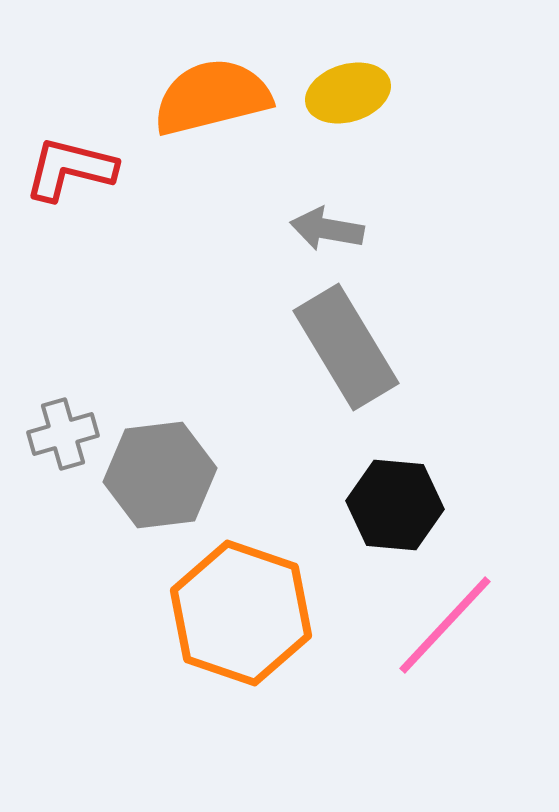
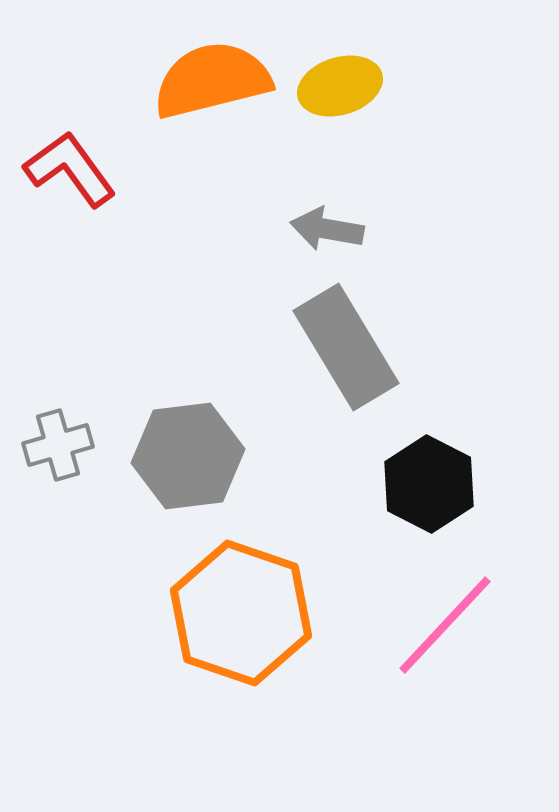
yellow ellipse: moved 8 px left, 7 px up
orange semicircle: moved 17 px up
red L-shape: rotated 40 degrees clockwise
gray cross: moved 5 px left, 11 px down
gray hexagon: moved 28 px right, 19 px up
black hexagon: moved 34 px right, 21 px up; rotated 22 degrees clockwise
